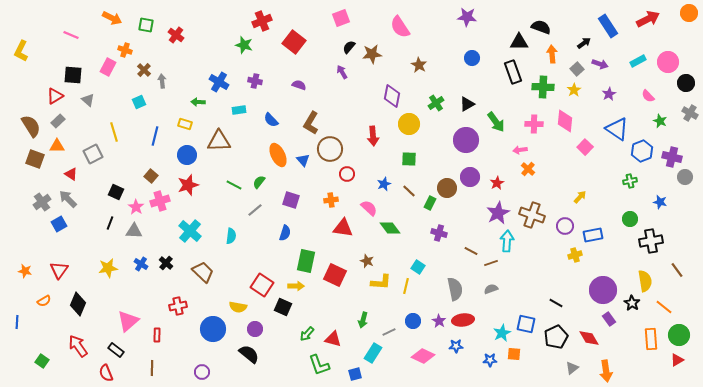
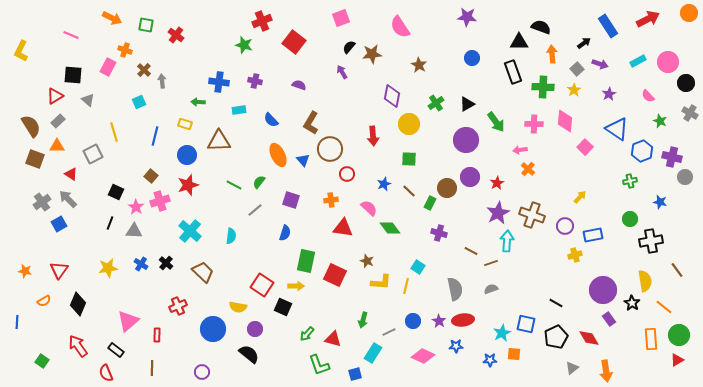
blue cross at (219, 82): rotated 24 degrees counterclockwise
red cross at (178, 306): rotated 12 degrees counterclockwise
